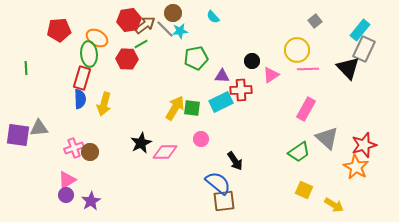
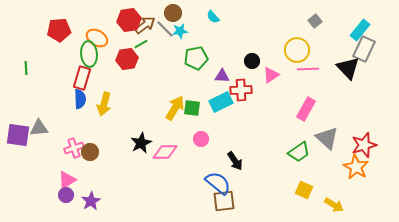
red hexagon at (127, 59): rotated 10 degrees counterclockwise
